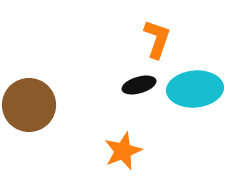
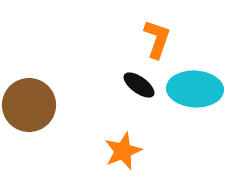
black ellipse: rotated 52 degrees clockwise
cyan ellipse: rotated 8 degrees clockwise
